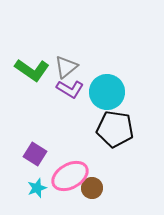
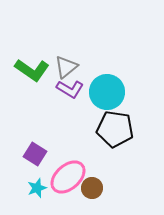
pink ellipse: moved 2 px left, 1 px down; rotated 12 degrees counterclockwise
